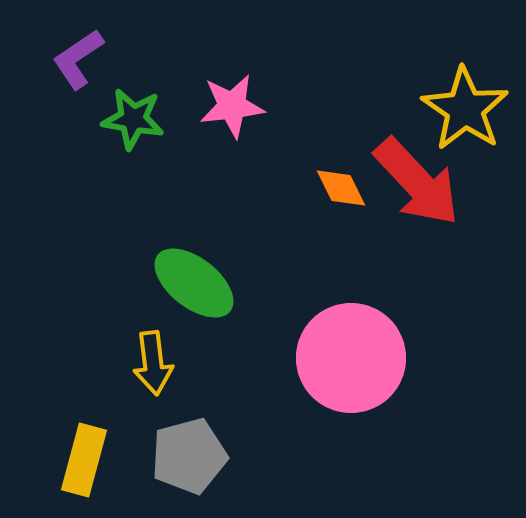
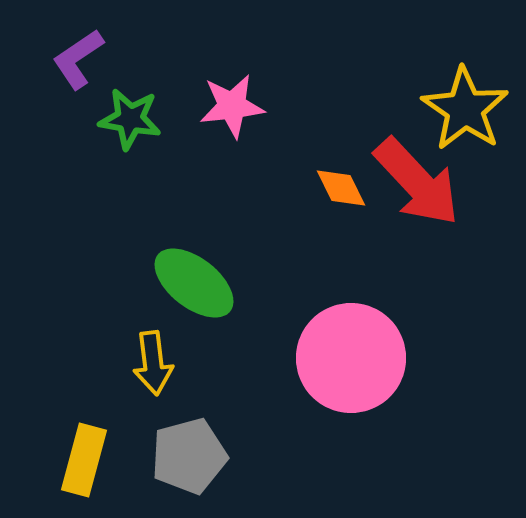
green star: moved 3 px left
